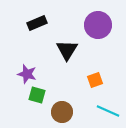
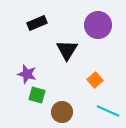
orange square: rotated 21 degrees counterclockwise
